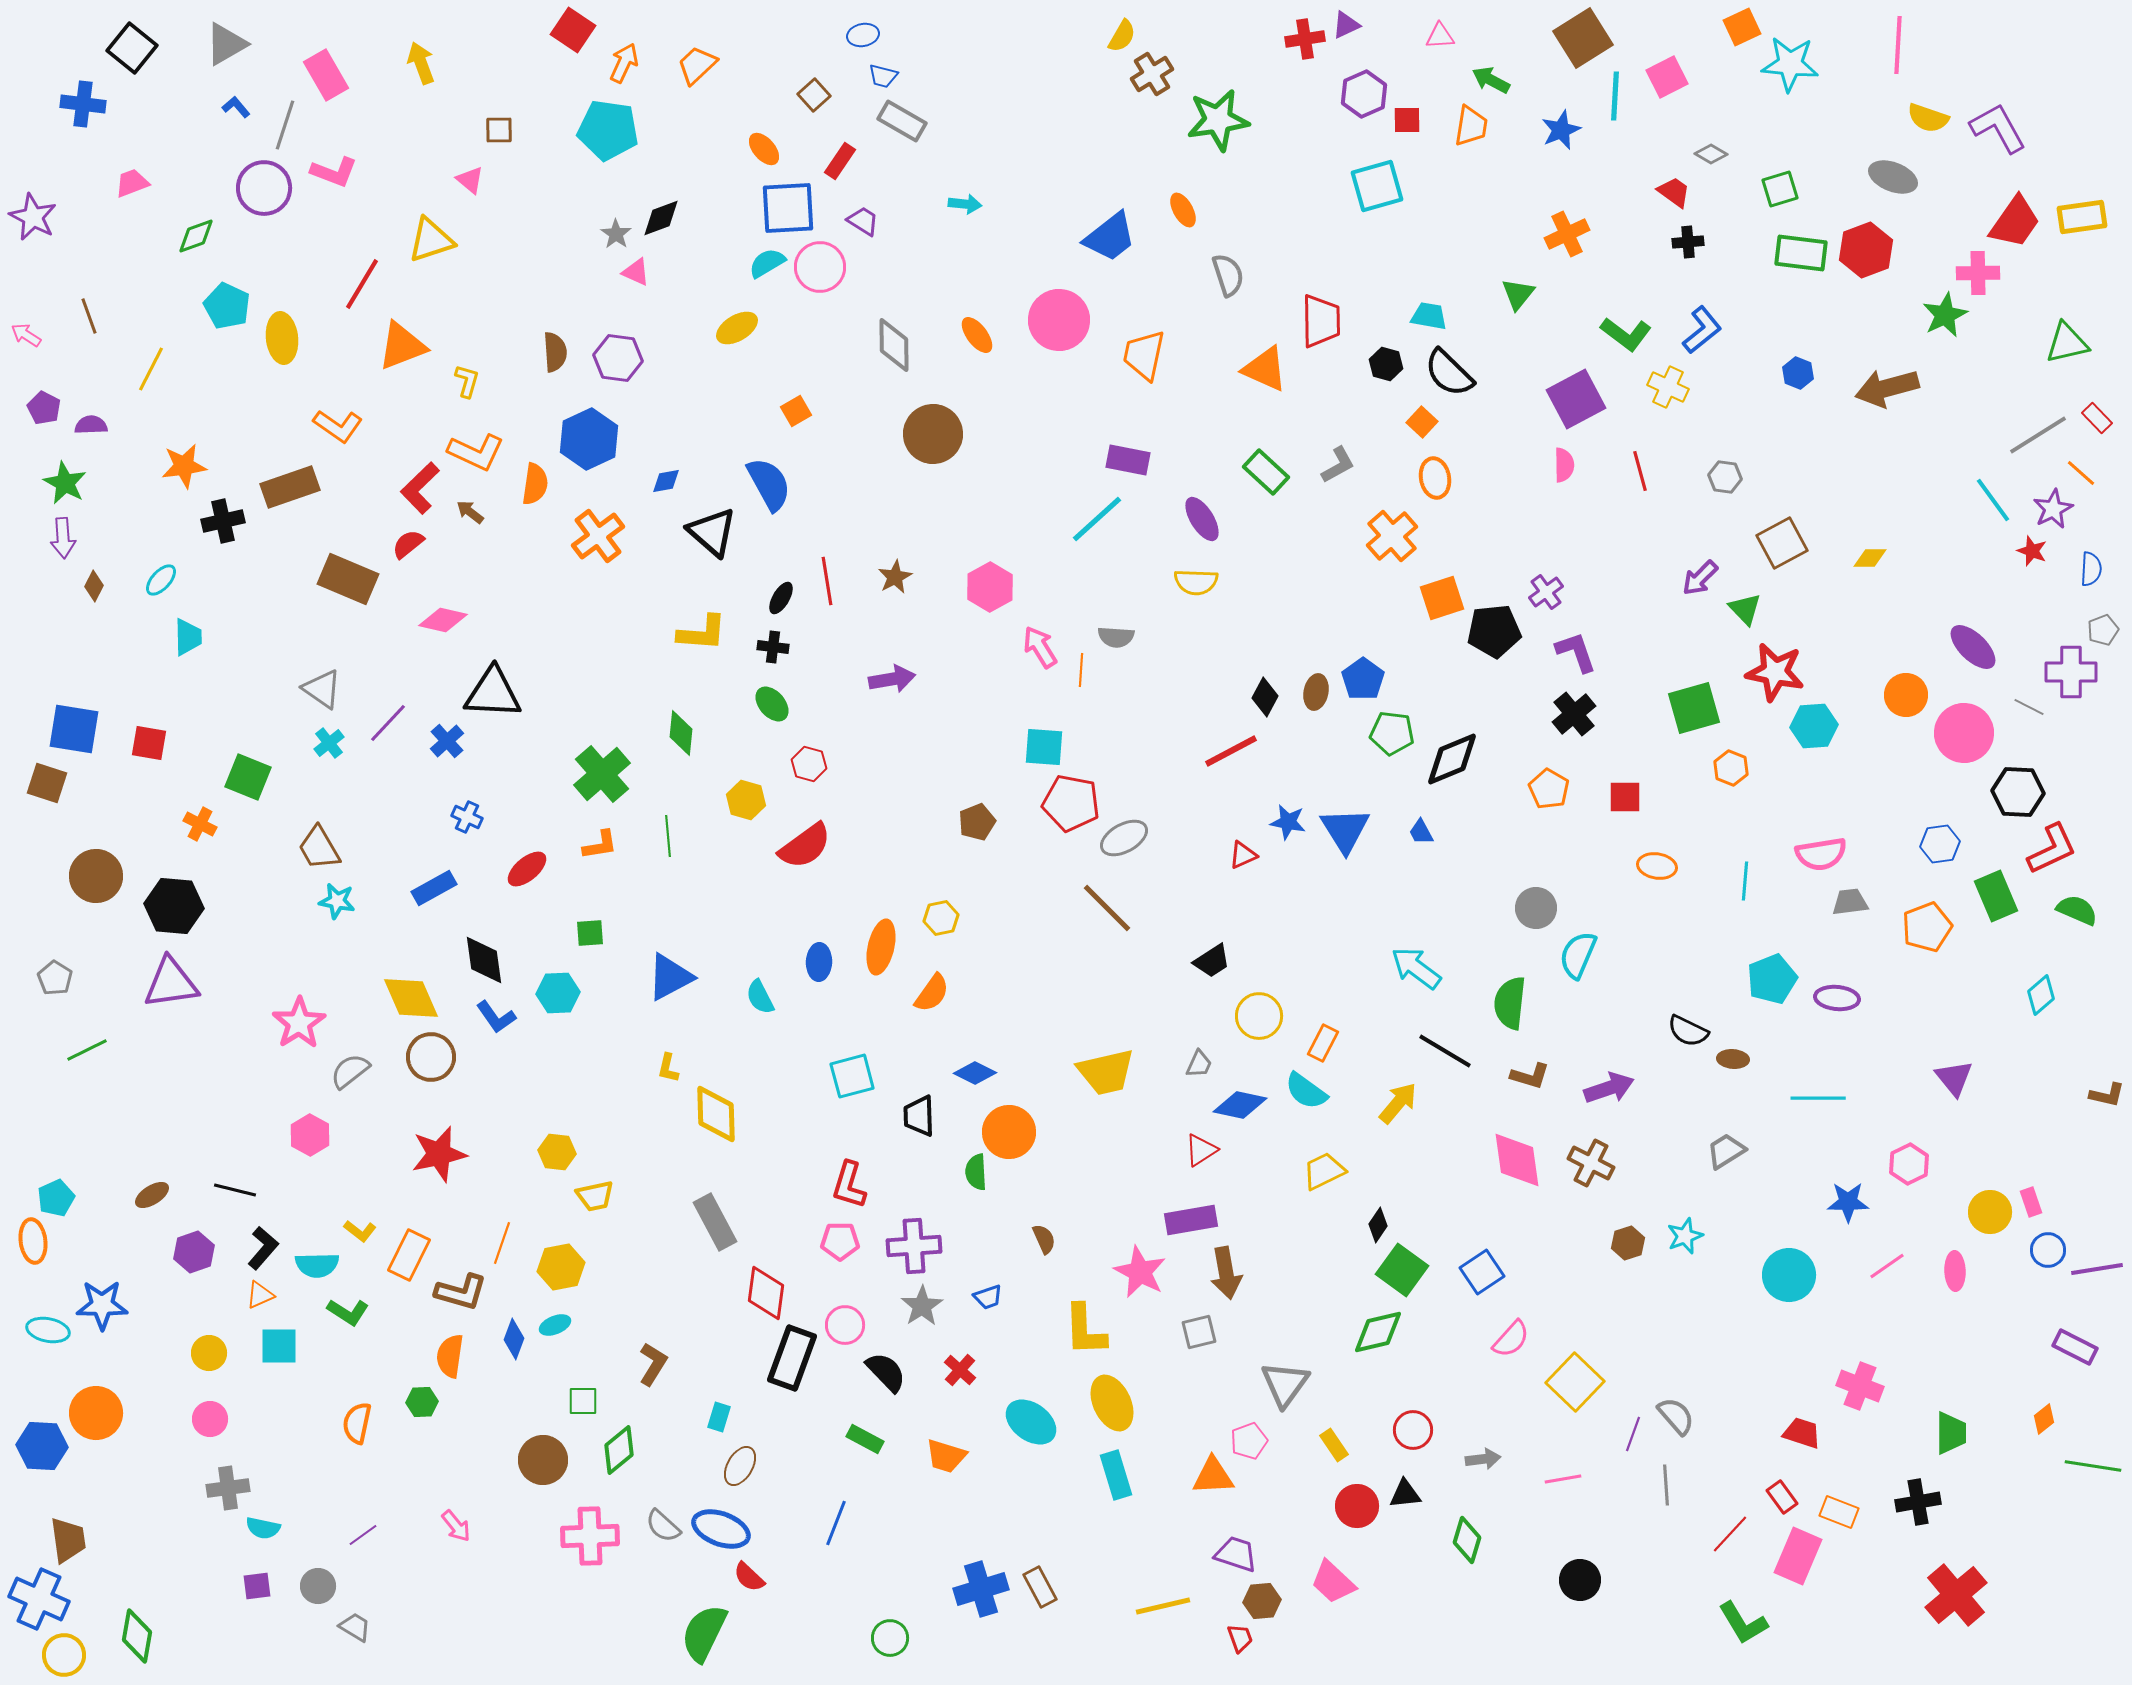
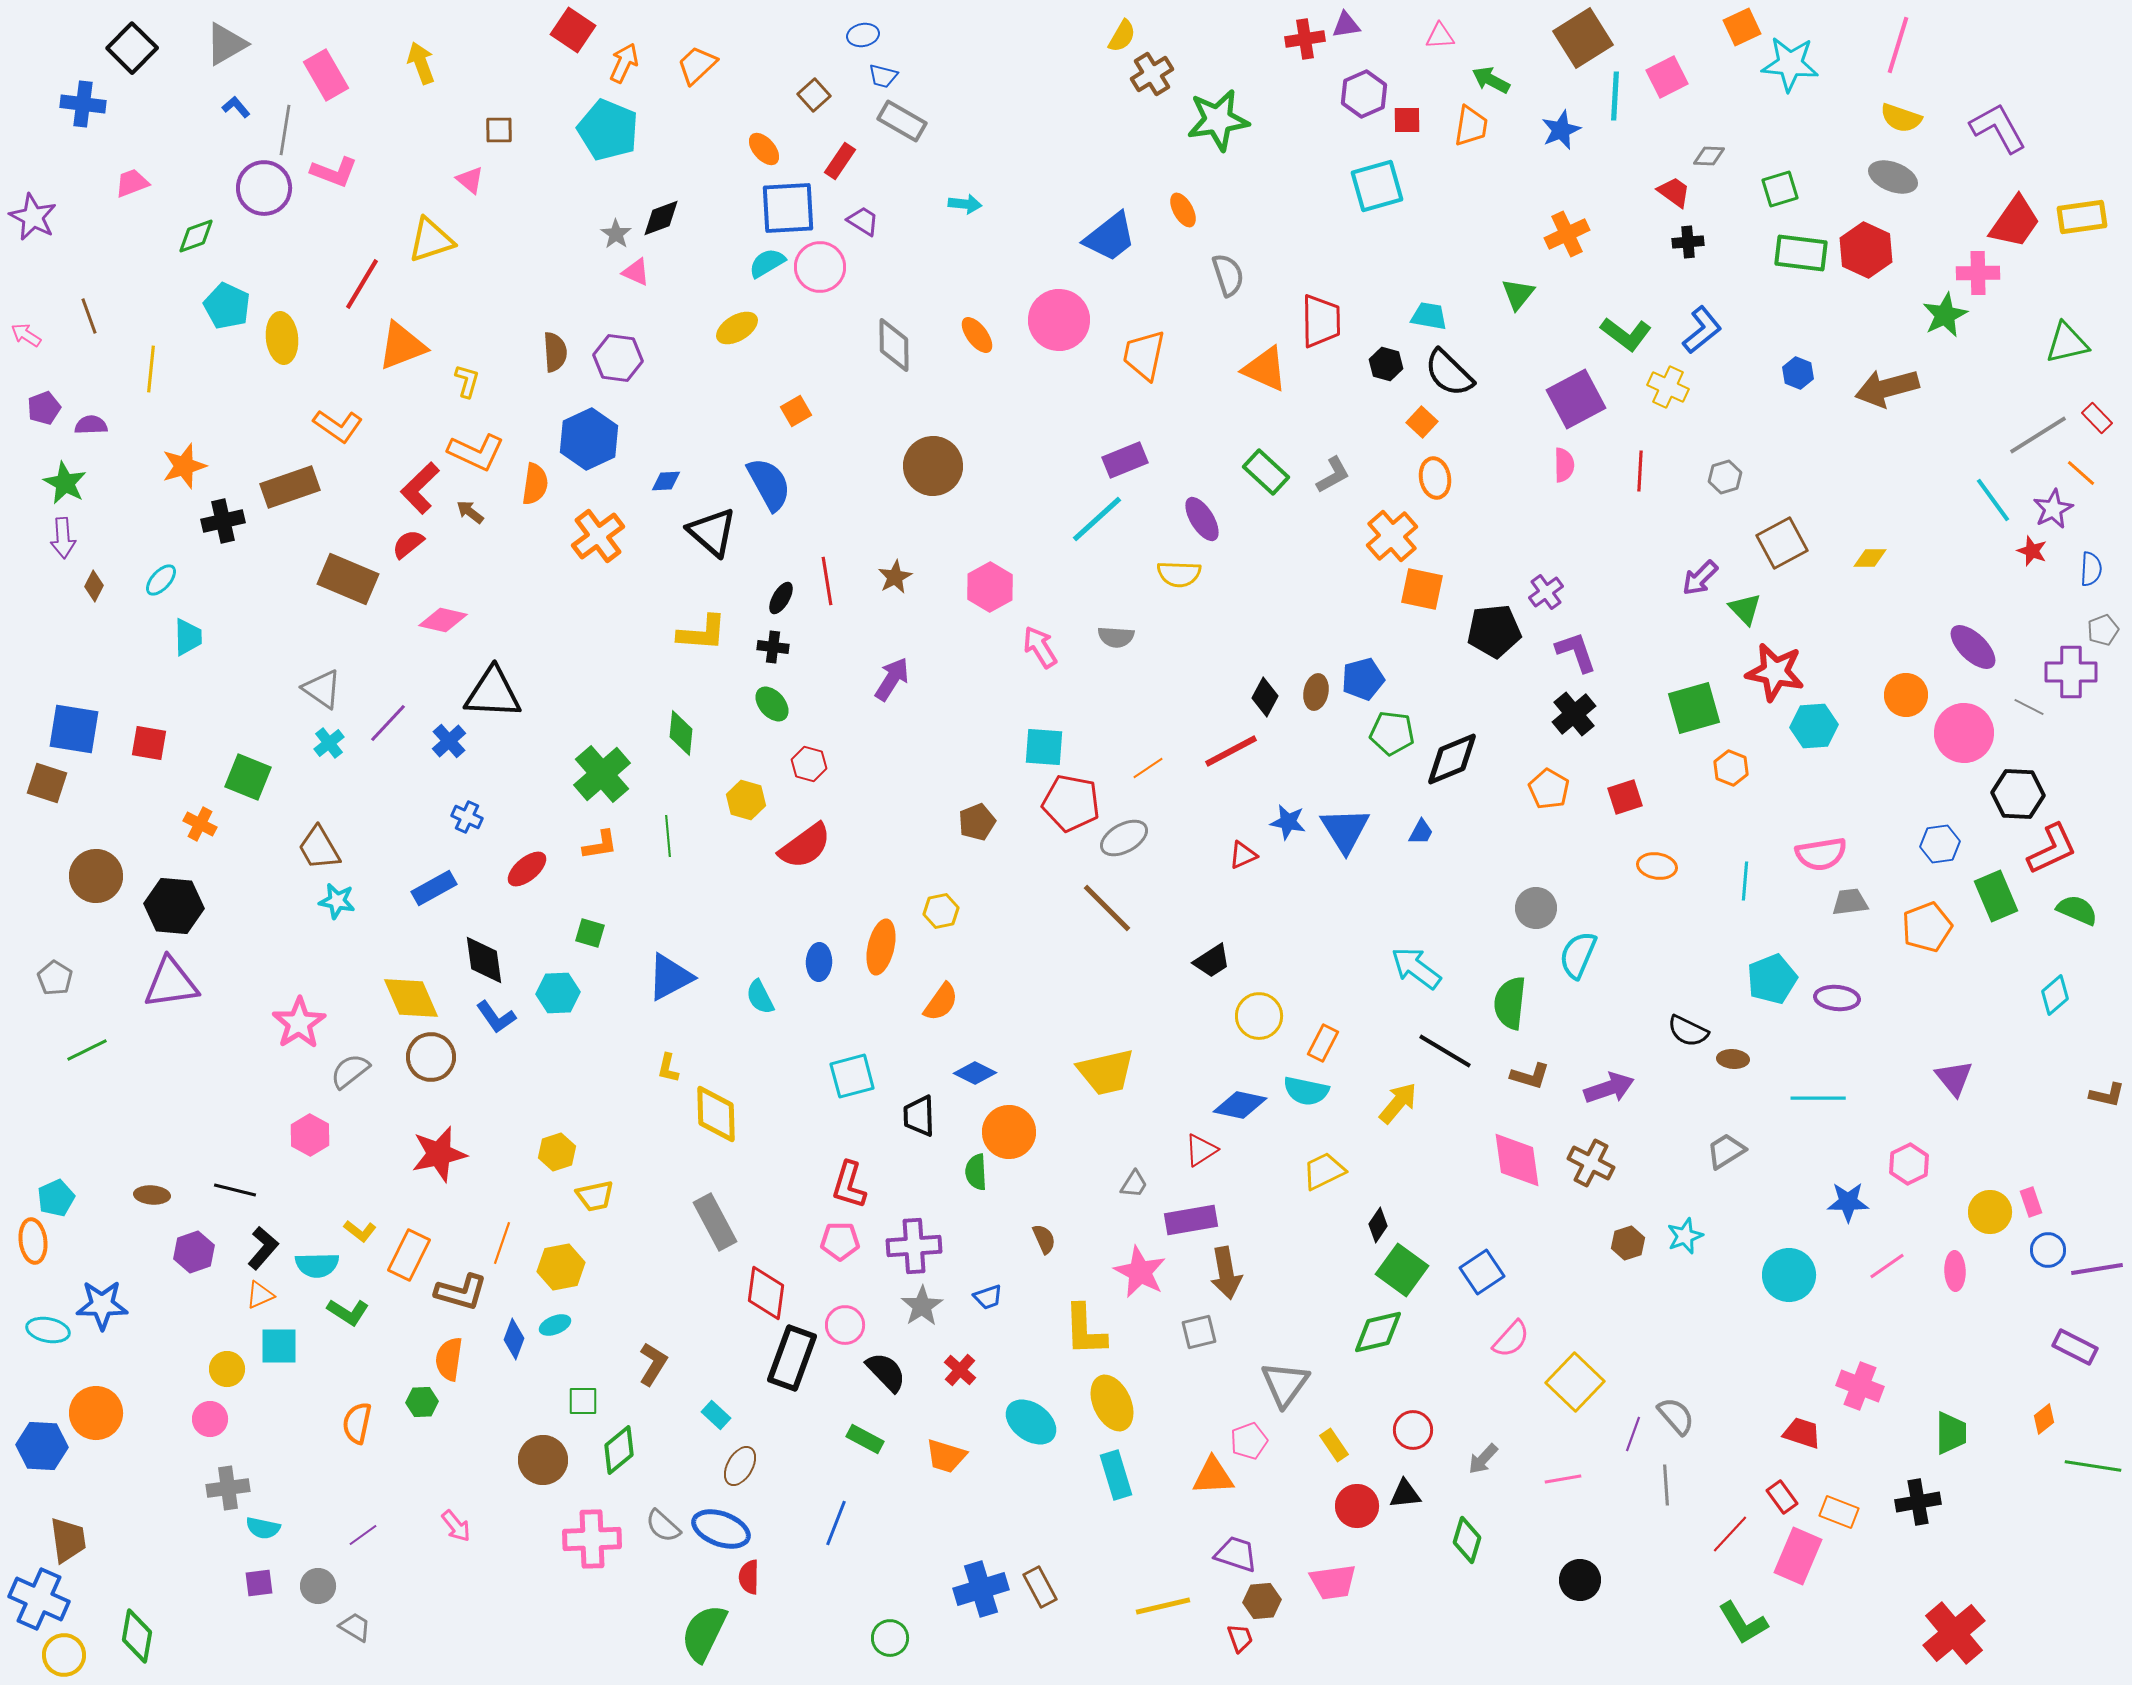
purple triangle at (1346, 25): rotated 16 degrees clockwise
pink line at (1898, 45): rotated 14 degrees clockwise
black square at (132, 48): rotated 6 degrees clockwise
yellow semicircle at (1928, 118): moved 27 px left
gray line at (285, 125): moved 5 px down; rotated 9 degrees counterclockwise
cyan pentagon at (608, 130): rotated 14 degrees clockwise
gray diamond at (1711, 154): moved 2 px left, 2 px down; rotated 28 degrees counterclockwise
red hexagon at (1866, 250): rotated 14 degrees counterclockwise
yellow line at (151, 369): rotated 21 degrees counterclockwise
purple pentagon at (44, 408): rotated 24 degrees clockwise
brown circle at (933, 434): moved 32 px down
purple rectangle at (1128, 460): moved 3 px left; rotated 33 degrees counterclockwise
gray L-shape at (1338, 465): moved 5 px left, 10 px down
orange star at (184, 466): rotated 9 degrees counterclockwise
red line at (1640, 471): rotated 18 degrees clockwise
gray hexagon at (1725, 477): rotated 24 degrees counterclockwise
blue diamond at (666, 481): rotated 8 degrees clockwise
yellow semicircle at (1196, 582): moved 17 px left, 8 px up
orange square at (1442, 598): moved 20 px left, 9 px up; rotated 30 degrees clockwise
orange line at (1081, 670): moved 67 px right, 98 px down; rotated 52 degrees clockwise
purple arrow at (892, 679): rotated 48 degrees counterclockwise
blue pentagon at (1363, 679): rotated 21 degrees clockwise
blue cross at (447, 741): moved 2 px right
black hexagon at (2018, 792): moved 2 px down
red square at (1625, 797): rotated 18 degrees counterclockwise
blue trapezoid at (1421, 832): rotated 124 degrees counterclockwise
yellow hexagon at (941, 918): moved 7 px up
green square at (590, 933): rotated 20 degrees clockwise
orange semicircle at (932, 993): moved 9 px right, 9 px down
cyan diamond at (2041, 995): moved 14 px right
gray trapezoid at (1199, 1064): moved 65 px left, 120 px down; rotated 8 degrees clockwise
cyan semicircle at (1306, 1091): rotated 24 degrees counterclockwise
yellow hexagon at (557, 1152): rotated 24 degrees counterclockwise
brown ellipse at (152, 1195): rotated 36 degrees clockwise
yellow circle at (209, 1353): moved 18 px right, 16 px down
orange semicircle at (450, 1356): moved 1 px left, 3 px down
cyan rectangle at (719, 1417): moved 3 px left, 2 px up; rotated 64 degrees counterclockwise
gray arrow at (1483, 1459): rotated 140 degrees clockwise
pink cross at (590, 1536): moved 2 px right, 3 px down
red semicircle at (749, 1577): rotated 48 degrees clockwise
pink trapezoid at (1333, 1582): rotated 51 degrees counterclockwise
purple square at (257, 1586): moved 2 px right, 3 px up
red cross at (1956, 1595): moved 2 px left, 38 px down
